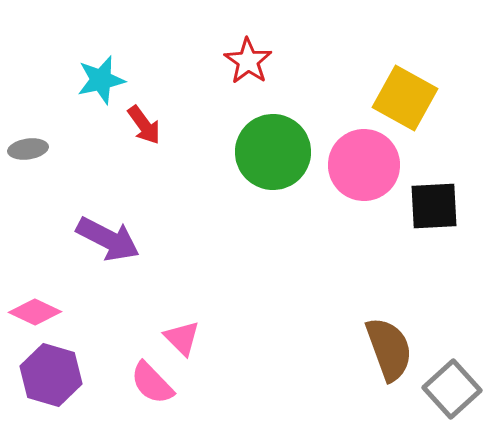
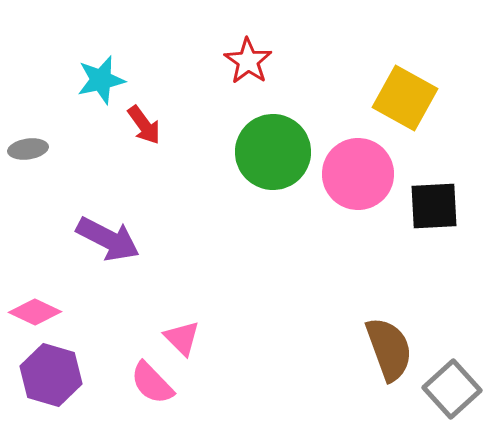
pink circle: moved 6 px left, 9 px down
